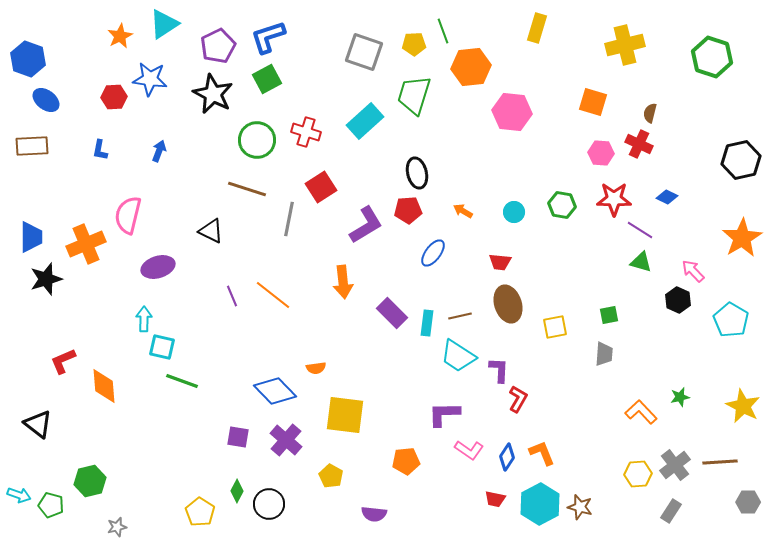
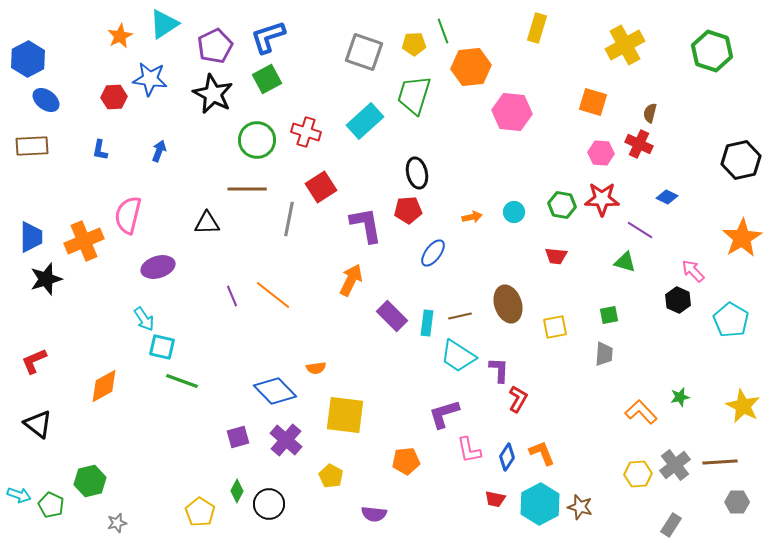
yellow cross at (625, 45): rotated 15 degrees counterclockwise
purple pentagon at (218, 46): moved 3 px left
green hexagon at (712, 57): moved 6 px up
blue hexagon at (28, 59): rotated 12 degrees clockwise
brown line at (247, 189): rotated 18 degrees counterclockwise
red star at (614, 199): moved 12 px left
orange arrow at (463, 211): moved 9 px right, 6 px down; rotated 138 degrees clockwise
purple L-shape at (366, 225): rotated 69 degrees counterclockwise
black triangle at (211, 231): moved 4 px left, 8 px up; rotated 28 degrees counterclockwise
orange cross at (86, 244): moved 2 px left, 3 px up
red trapezoid at (500, 262): moved 56 px right, 6 px up
green triangle at (641, 262): moved 16 px left
orange arrow at (343, 282): moved 8 px right, 2 px up; rotated 148 degrees counterclockwise
purple rectangle at (392, 313): moved 3 px down
cyan arrow at (144, 319): rotated 145 degrees clockwise
red L-shape at (63, 361): moved 29 px left
orange diamond at (104, 386): rotated 66 degrees clockwise
purple L-shape at (444, 414): rotated 16 degrees counterclockwise
purple square at (238, 437): rotated 25 degrees counterclockwise
pink L-shape at (469, 450): rotated 44 degrees clockwise
gray hexagon at (748, 502): moved 11 px left
green pentagon at (51, 505): rotated 10 degrees clockwise
gray rectangle at (671, 511): moved 14 px down
gray star at (117, 527): moved 4 px up
